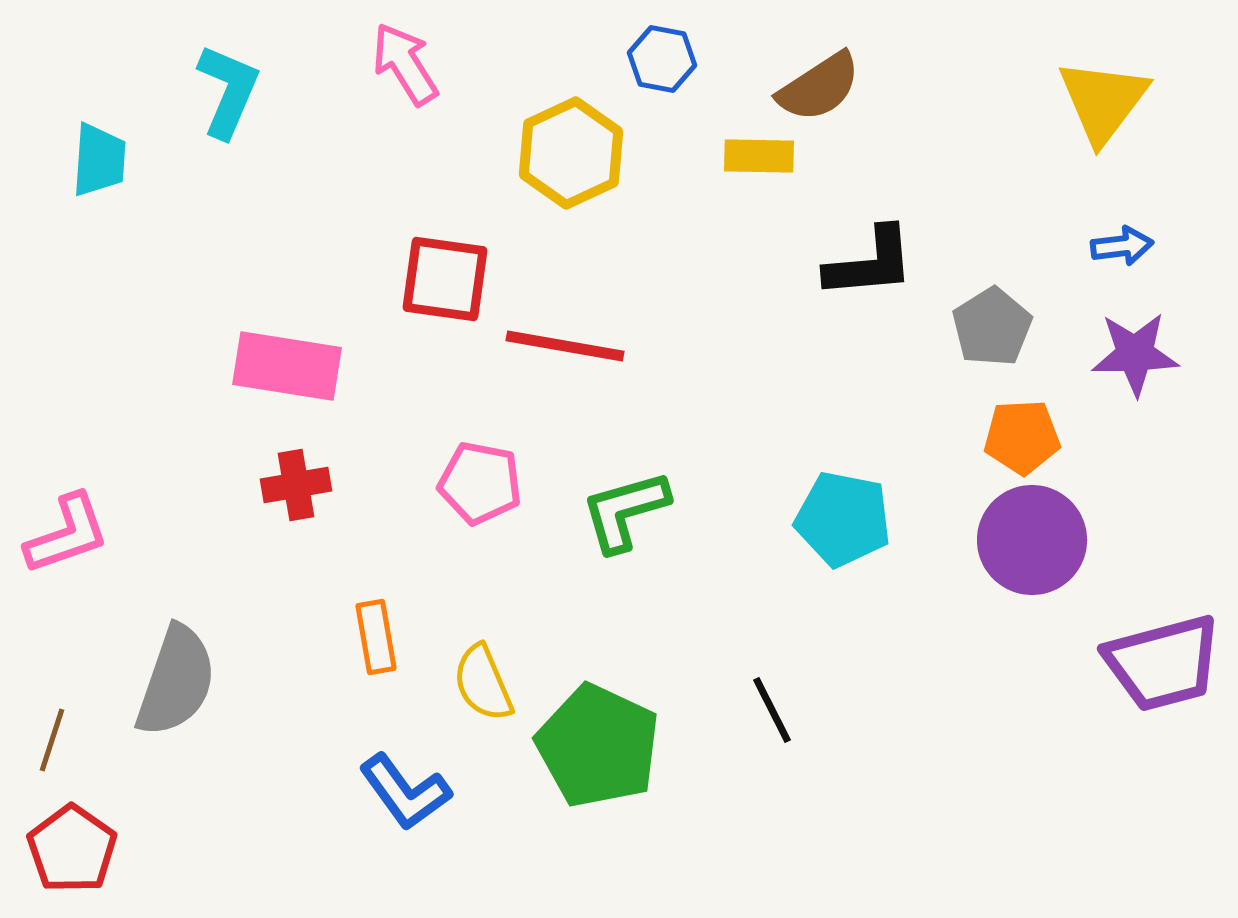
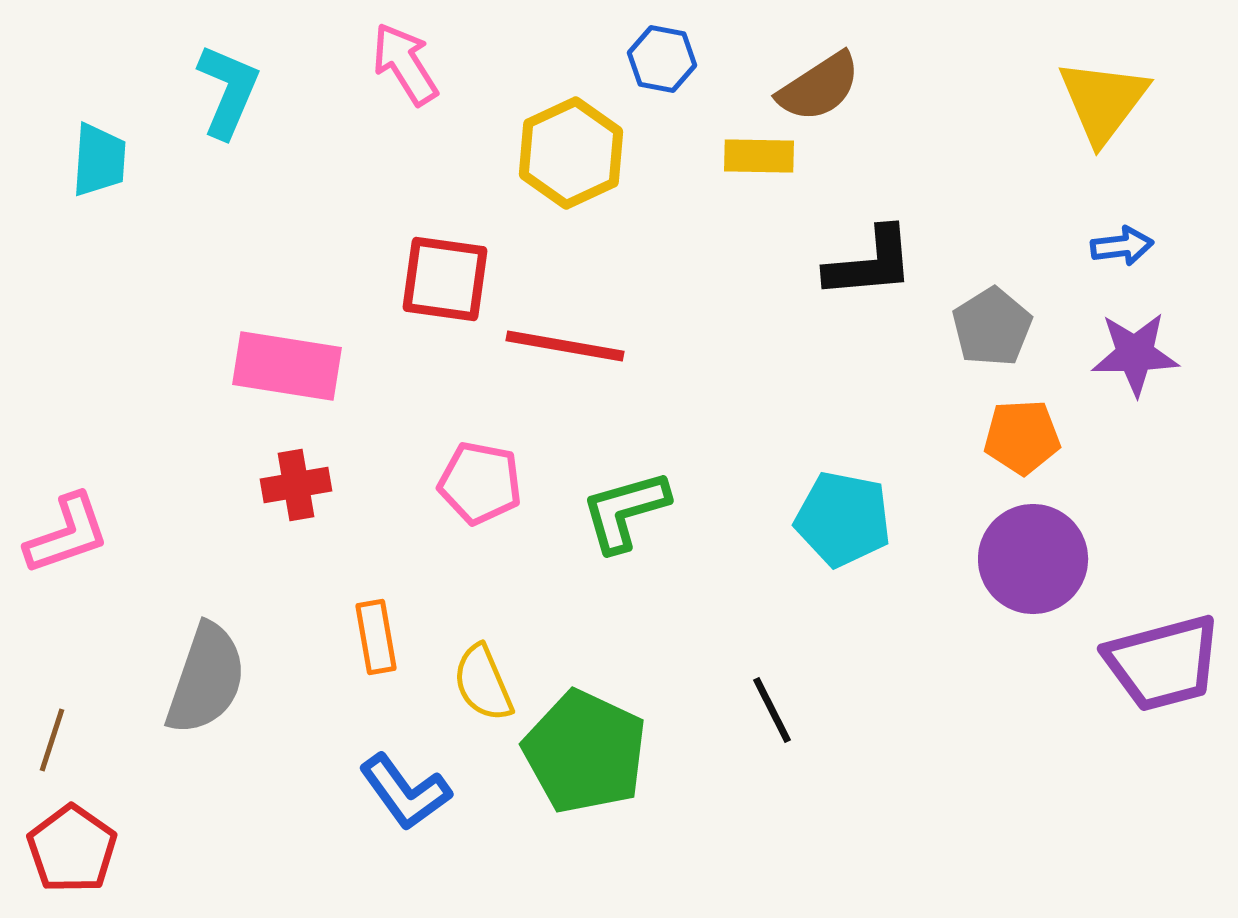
purple circle: moved 1 px right, 19 px down
gray semicircle: moved 30 px right, 2 px up
green pentagon: moved 13 px left, 6 px down
